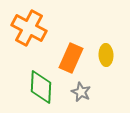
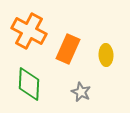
orange cross: moved 3 px down
orange rectangle: moved 3 px left, 9 px up
green diamond: moved 12 px left, 3 px up
